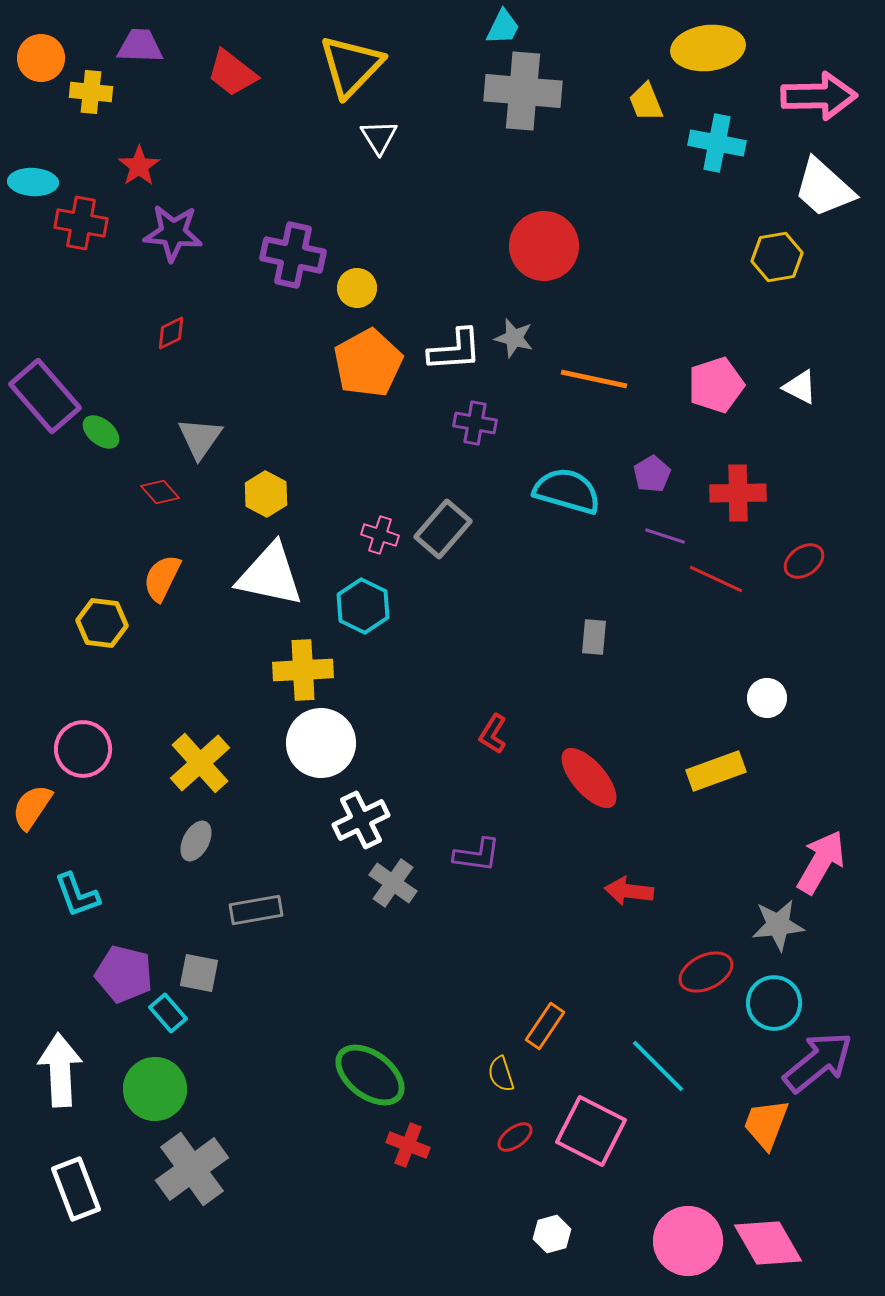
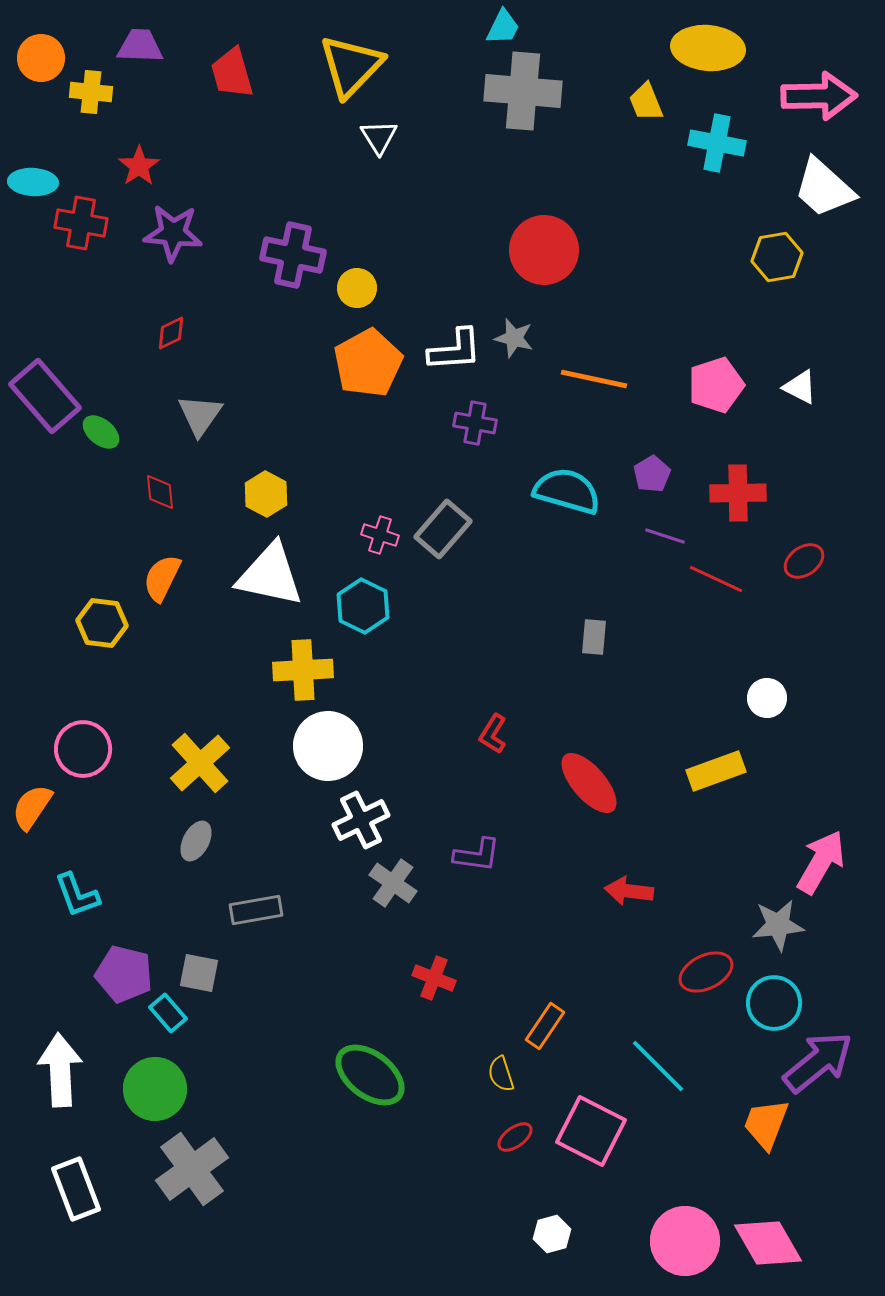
yellow ellipse at (708, 48): rotated 12 degrees clockwise
red trapezoid at (232, 73): rotated 36 degrees clockwise
red circle at (544, 246): moved 4 px down
gray triangle at (200, 438): moved 23 px up
red diamond at (160, 492): rotated 36 degrees clockwise
white circle at (321, 743): moved 7 px right, 3 px down
red ellipse at (589, 778): moved 5 px down
red cross at (408, 1145): moved 26 px right, 167 px up
pink circle at (688, 1241): moved 3 px left
